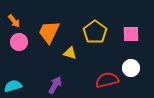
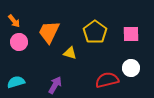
cyan semicircle: moved 3 px right, 4 px up
